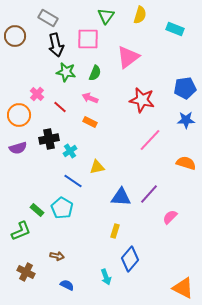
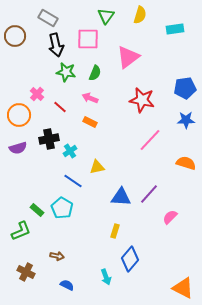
cyan rectangle: rotated 30 degrees counterclockwise
